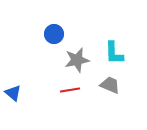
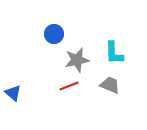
red line: moved 1 px left, 4 px up; rotated 12 degrees counterclockwise
